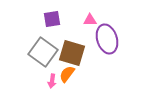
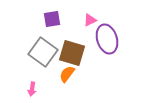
pink triangle: rotated 24 degrees counterclockwise
pink arrow: moved 20 px left, 8 px down
